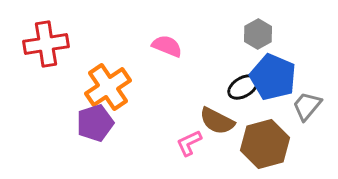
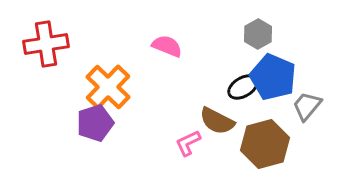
orange cross: rotated 12 degrees counterclockwise
pink L-shape: moved 1 px left
